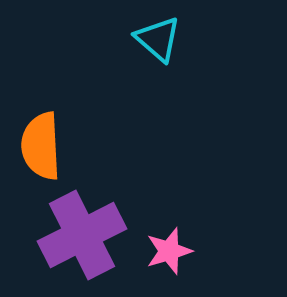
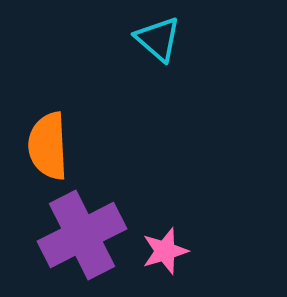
orange semicircle: moved 7 px right
pink star: moved 4 px left
